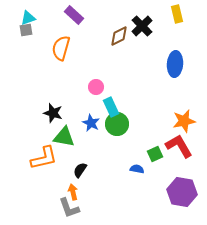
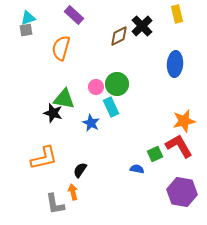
green circle: moved 40 px up
green triangle: moved 38 px up
gray L-shape: moved 14 px left, 4 px up; rotated 10 degrees clockwise
